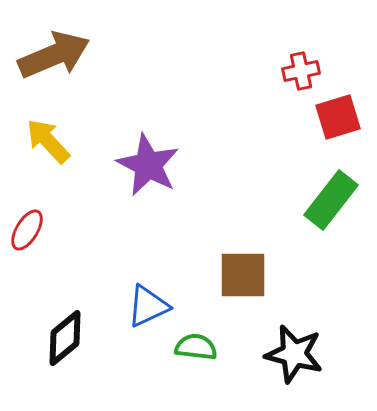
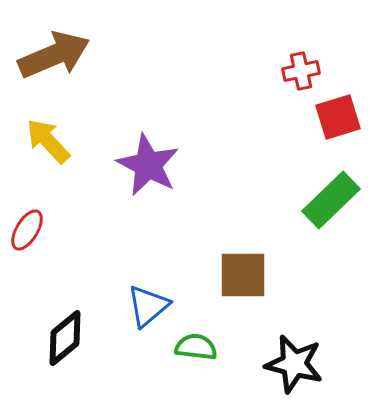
green rectangle: rotated 8 degrees clockwise
blue triangle: rotated 15 degrees counterclockwise
black star: moved 10 px down
